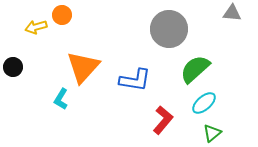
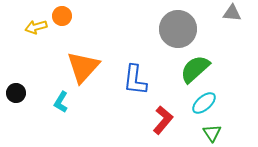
orange circle: moved 1 px down
gray circle: moved 9 px right
black circle: moved 3 px right, 26 px down
blue L-shape: rotated 88 degrees clockwise
cyan L-shape: moved 3 px down
green triangle: rotated 24 degrees counterclockwise
